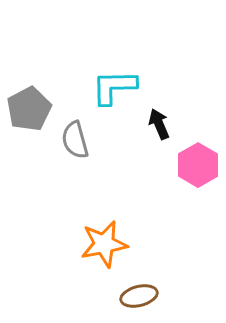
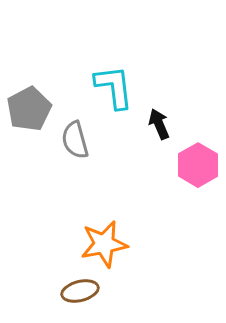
cyan L-shape: rotated 84 degrees clockwise
brown ellipse: moved 59 px left, 5 px up
